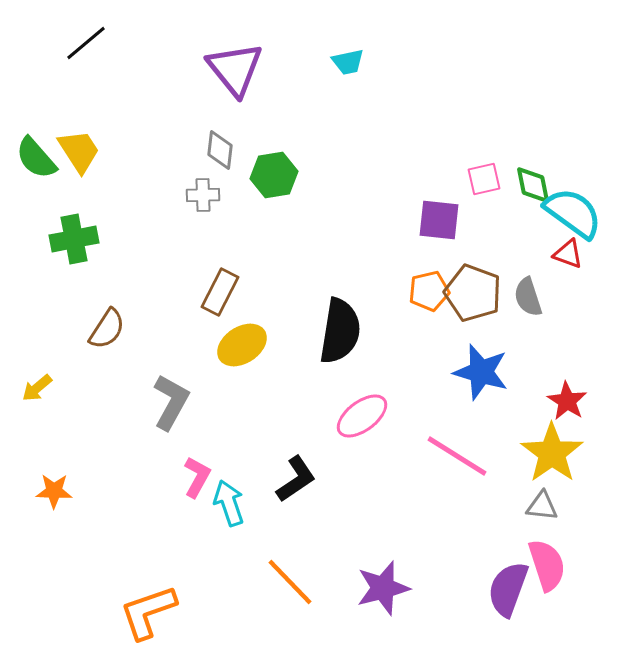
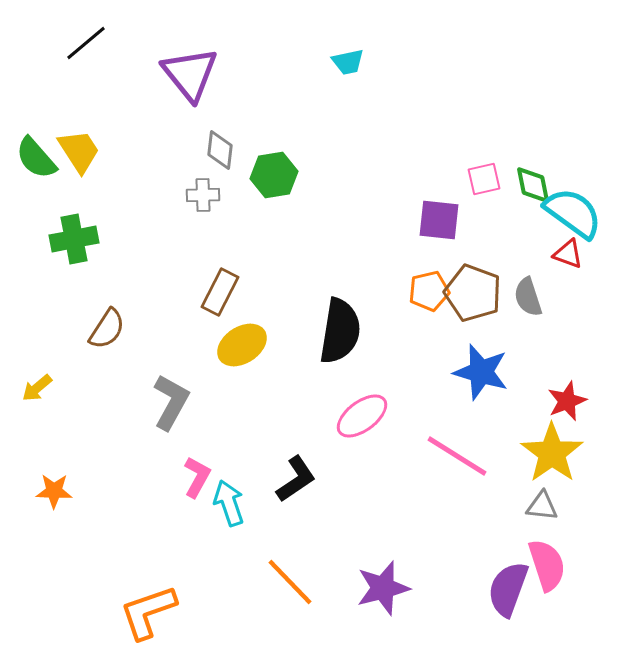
purple triangle: moved 45 px left, 5 px down
red star: rotated 18 degrees clockwise
